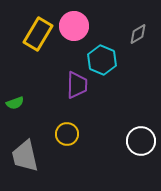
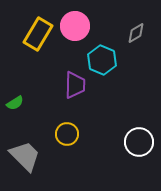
pink circle: moved 1 px right
gray diamond: moved 2 px left, 1 px up
purple trapezoid: moved 2 px left
green semicircle: rotated 12 degrees counterclockwise
white circle: moved 2 px left, 1 px down
gray trapezoid: rotated 148 degrees clockwise
